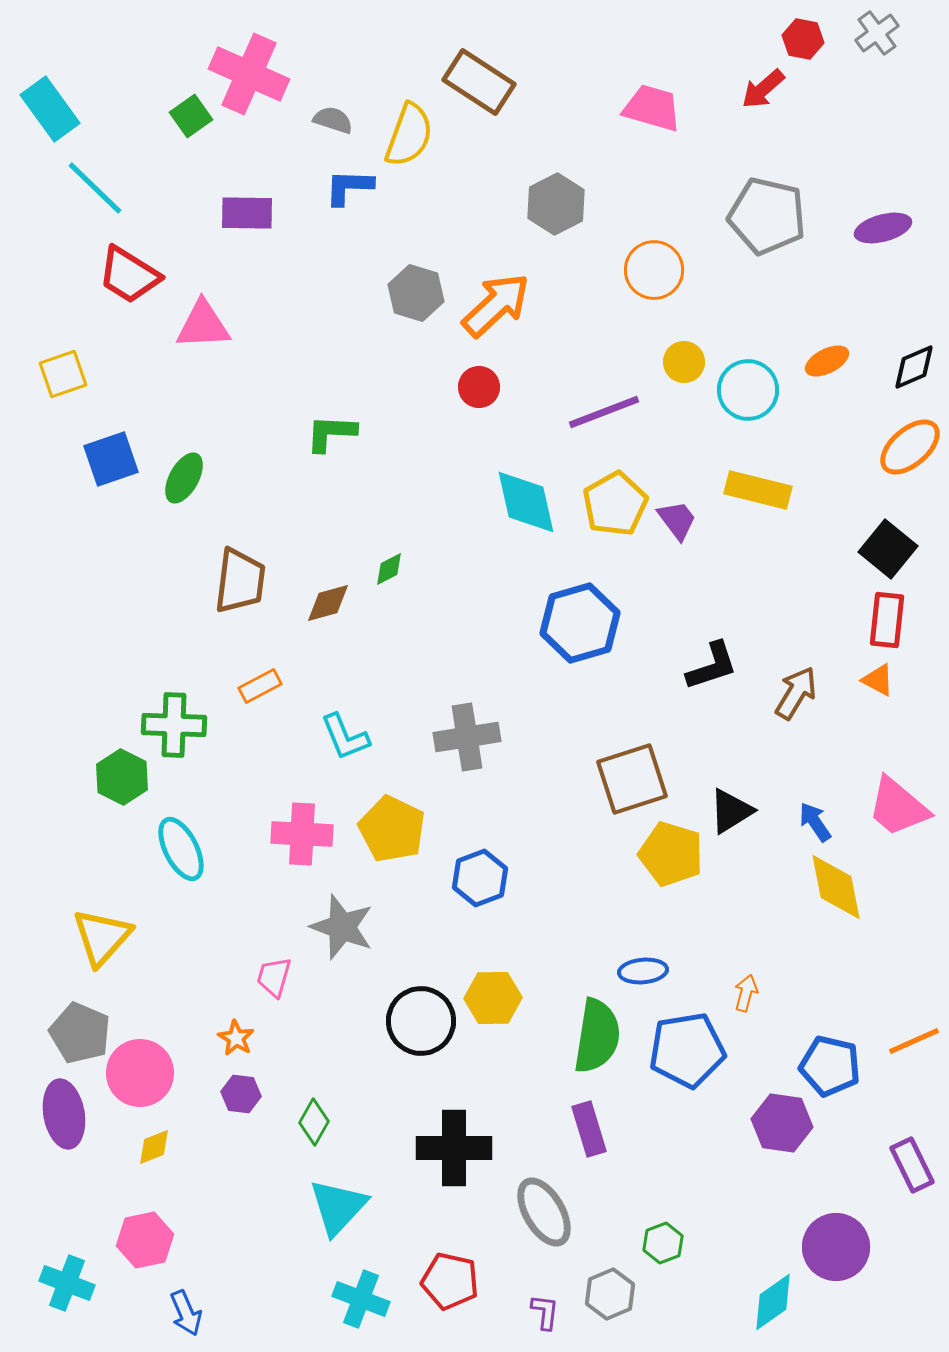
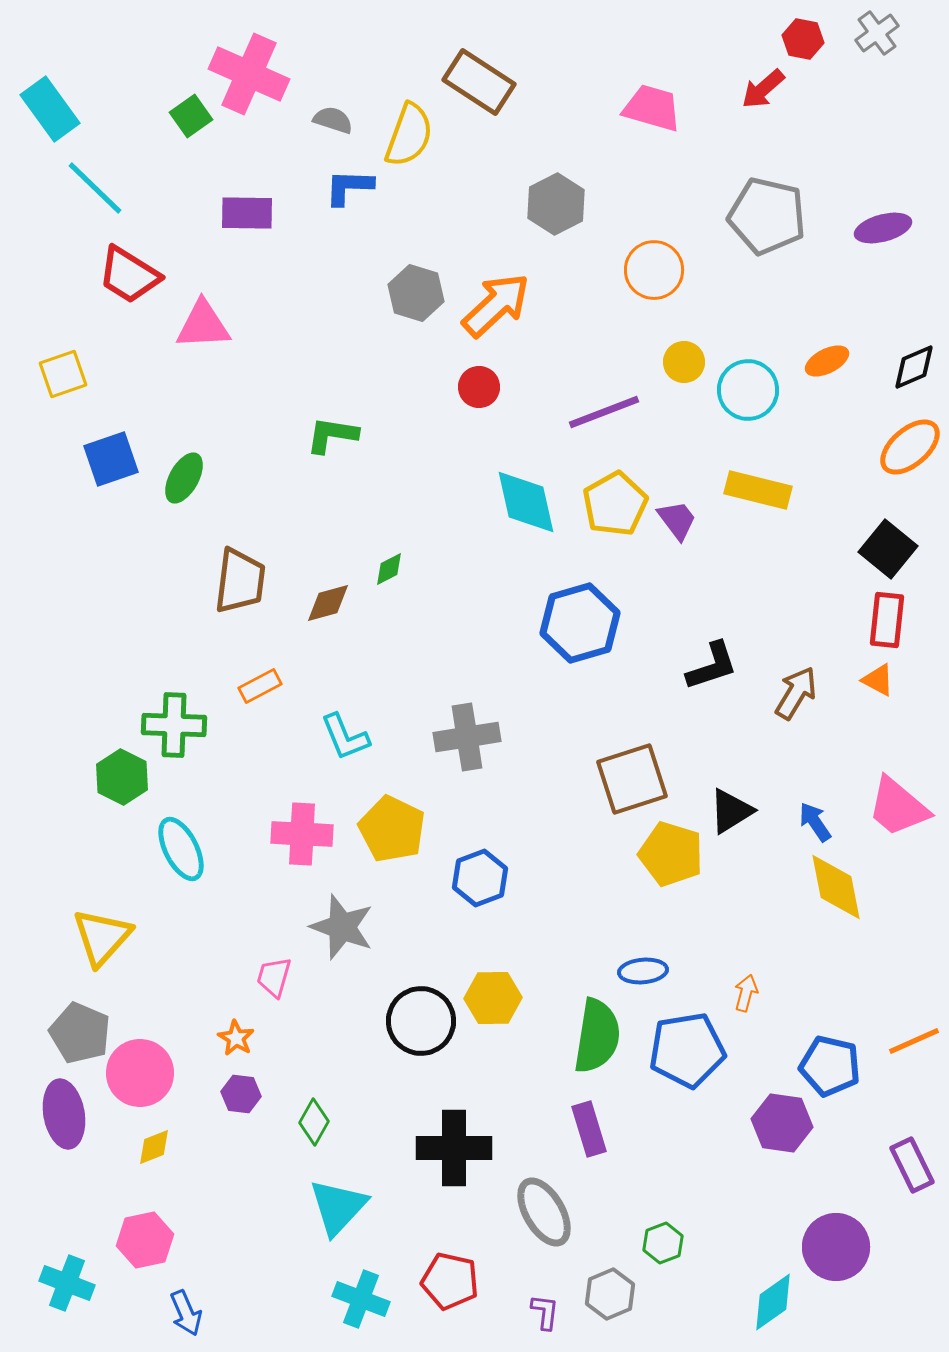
green L-shape at (331, 433): moved 1 px right, 2 px down; rotated 6 degrees clockwise
